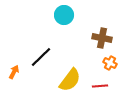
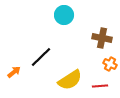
orange cross: moved 1 px down
orange arrow: rotated 24 degrees clockwise
yellow semicircle: rotated 20 degrees clockwise
